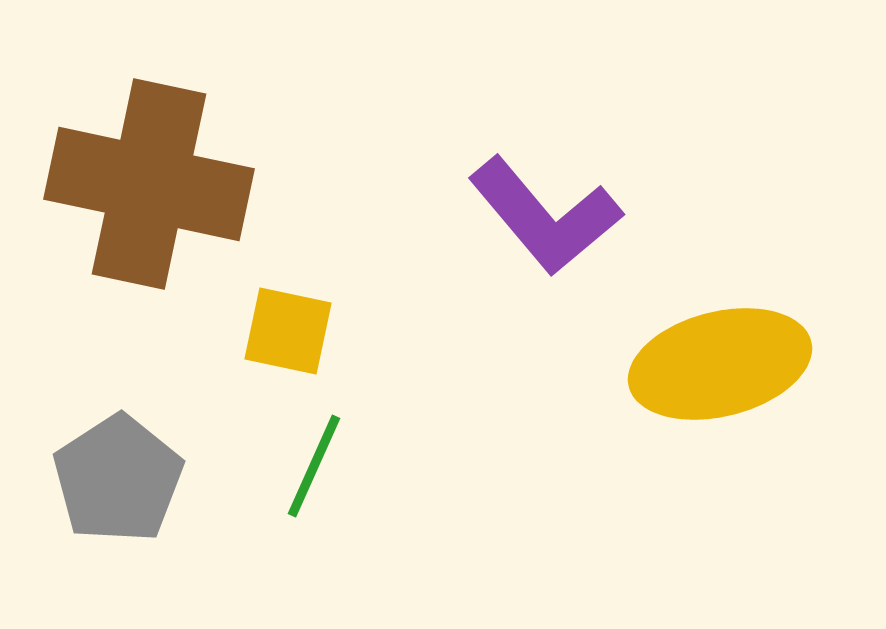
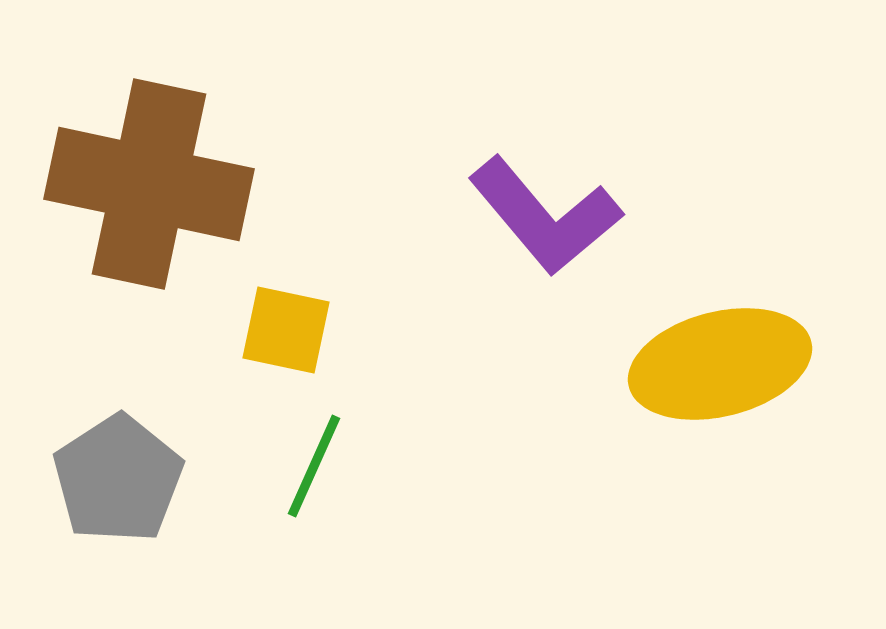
yellow square: moved 2 px left, 1 px up
